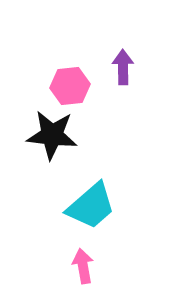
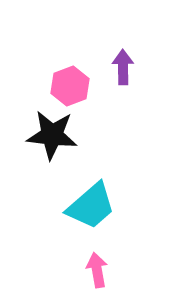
pink hexagon: rotated 15 degrees counterclockwise
pink arrow: moved 14 px right, 4 px down
